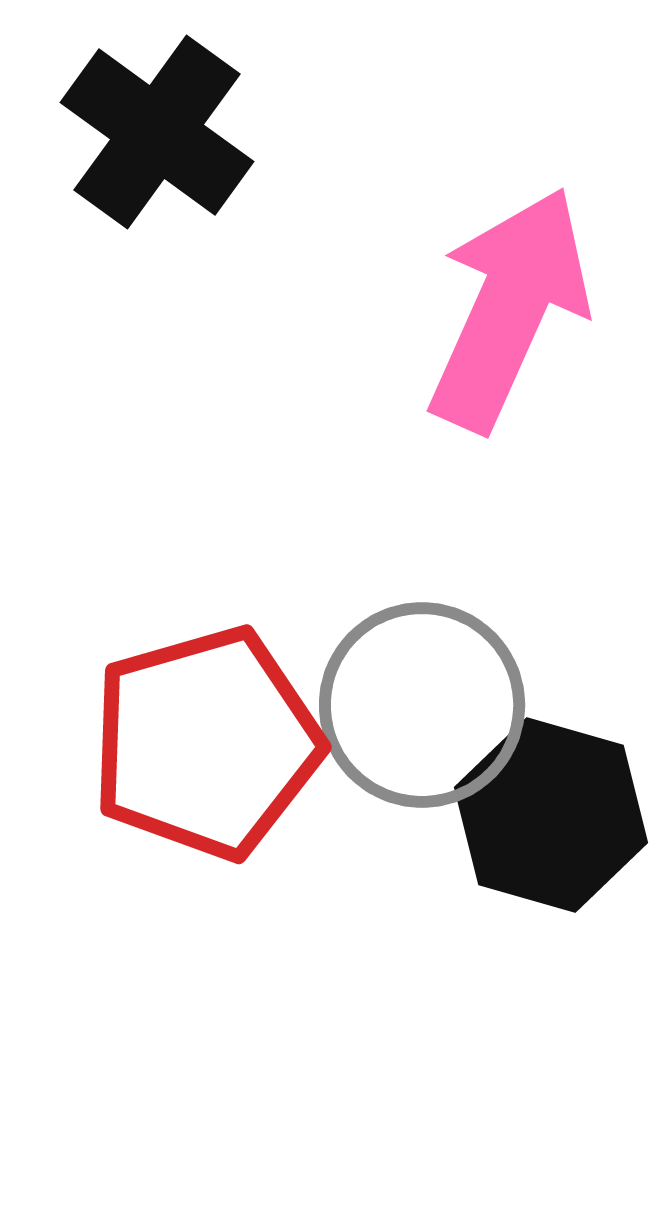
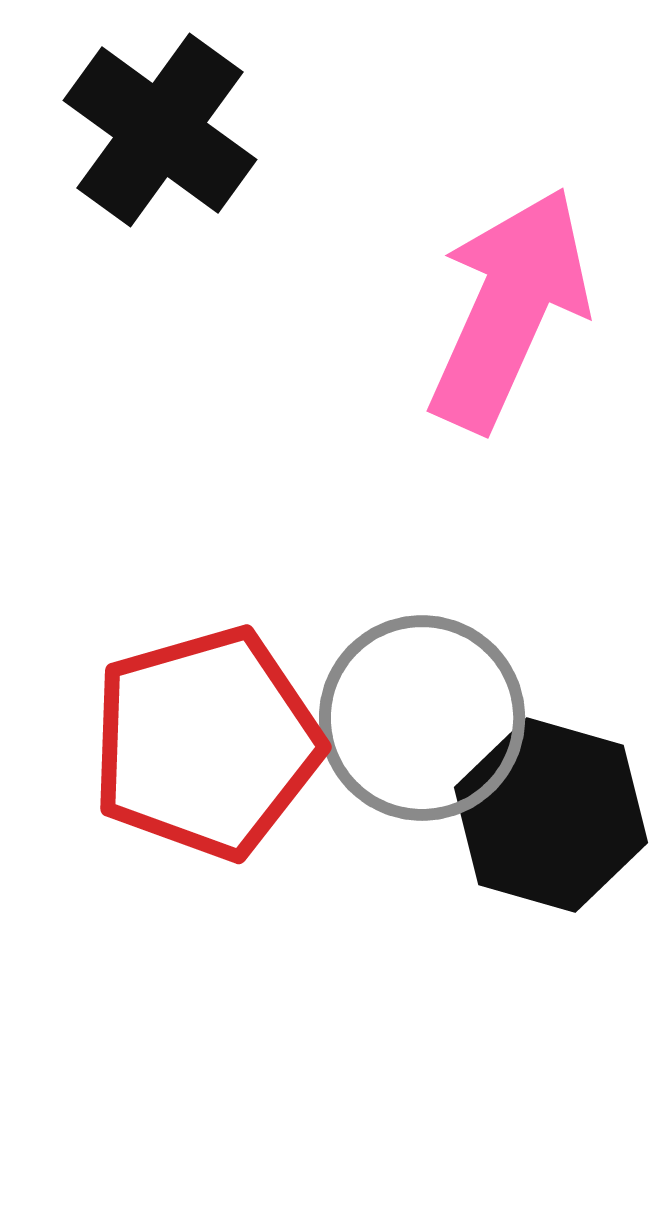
black cross: moved 3 px right, 2 px up
gray circle: moved 13 px down
